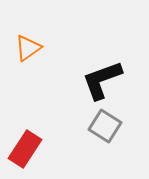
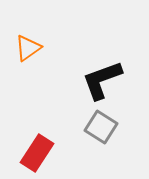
gray square: moved 4 px left, 1 px down
red rectangle: moved 12 px right, 4 px down
